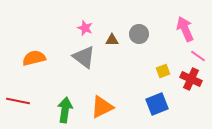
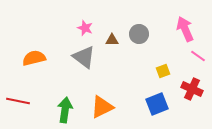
red cross: moved 1 px right, 10 px down
